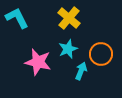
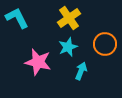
yellow cross: rotated 15 degrees clockwise
cyan star: moved 2 px up
orange circle: moved 4 px right, 10 px up
